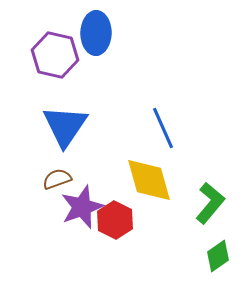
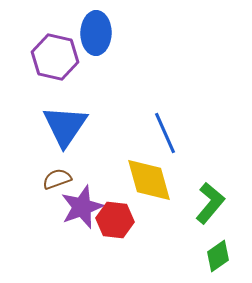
purple hexagon: moved 2 px down
blue line: moved 2 px right, 5 px down
red hexagon: rotated 21 degrees counterclockwise
